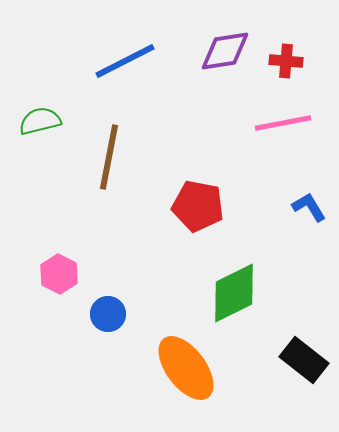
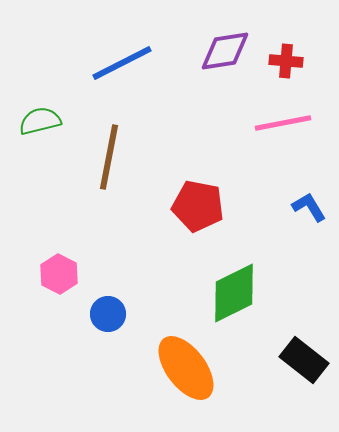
blue line: moved 3 px left, 2 px down
